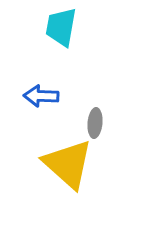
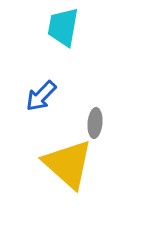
cyan trapezoid: moved 2 px right
blue arrow: rotated 48 degrees counterclockwise
